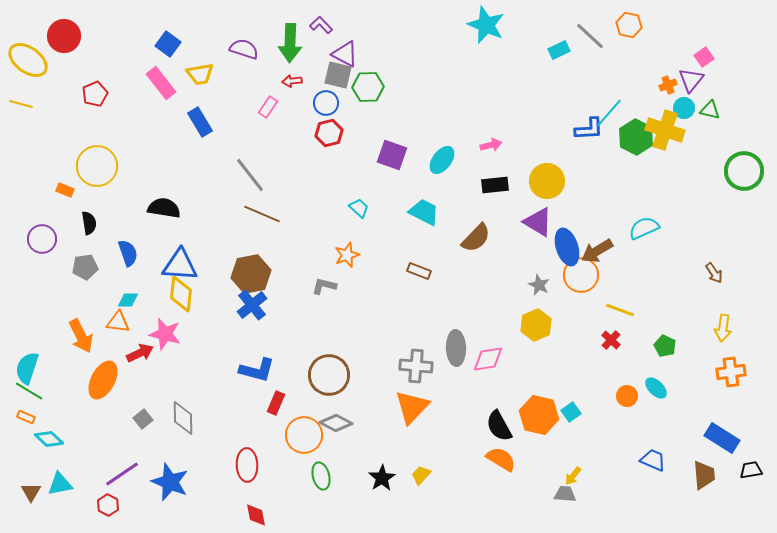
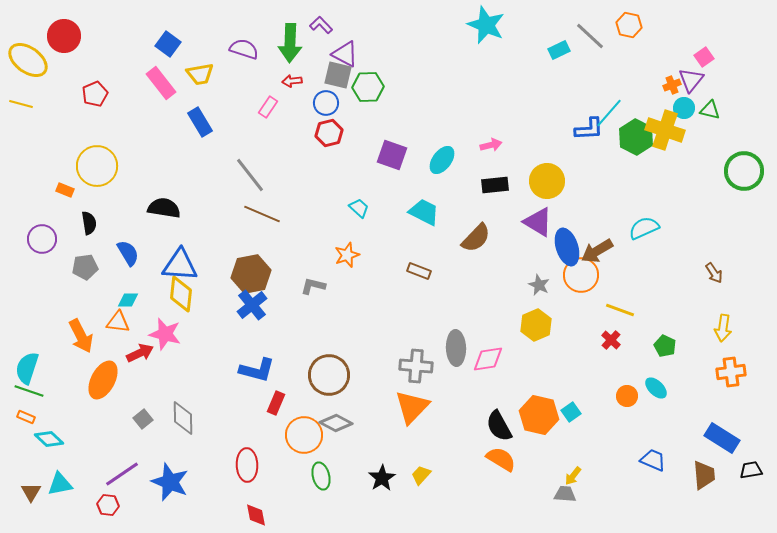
orange cross at (668, 85): moved 4 px right
blue semicircle at (128, 253): rotated 12 degrees counterclockwise
gray L-shape at (324, 286): moved 11 px left
green line at (29, 391): rotated 12 degrees counterclockwise
red hexagon at (108, 505): rotated 20 degrees counterclockwise
